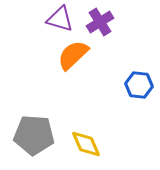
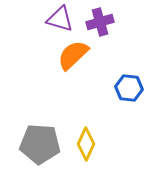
purple cross: rotated 16 degrees clockwise
blue hexagon: moved 10 px left, 3 px down
gray pentagon: moved 6 px right, 9 px down
yellow diamond: rotated 48 degrees clockwise
